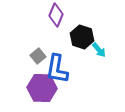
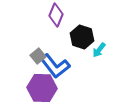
cyan arrow: rotated 77 degrees clockwise
blue L-shape: moved 2 px left, 3 px up; rotated 48 degrees counterclockwise
